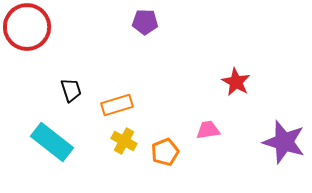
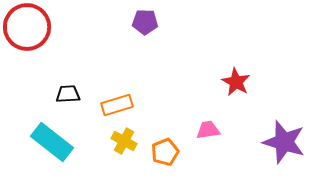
black trapezoid: moved 3 px left, 4 px down; rotated 75 degrees counterclockwise
